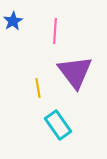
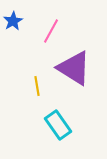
pink line: moved 4 px left; rotated 25 degrees clockwise
purple triangle: moved 1 px left, 4 px up; rotated 21 degrees counterclockwise
yellow line: moved 1 px left, 2 px up
